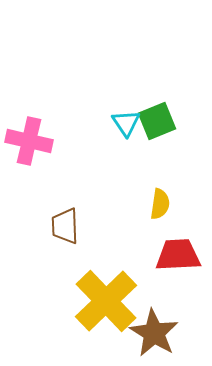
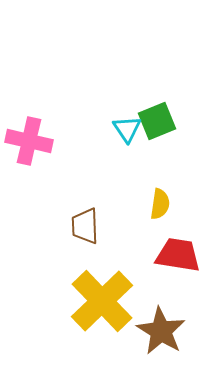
cyan triangle: moved 1 px right, 6 px down
brown trapezoid: moved 20 px right
red trapezoid: rotated 12 degrees clockwise
yellow cross: moved 4 px left
brown star: moved 7 px right, 2 px up
